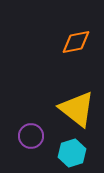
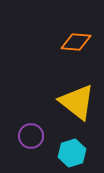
orange diamond: rotated 16 degrees clockwise
yellow triangle: moved 7 px up
